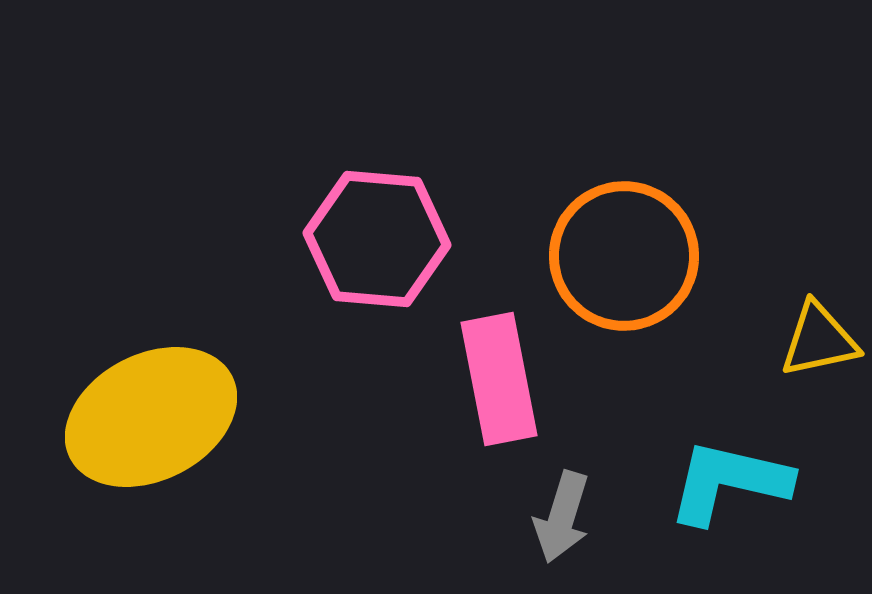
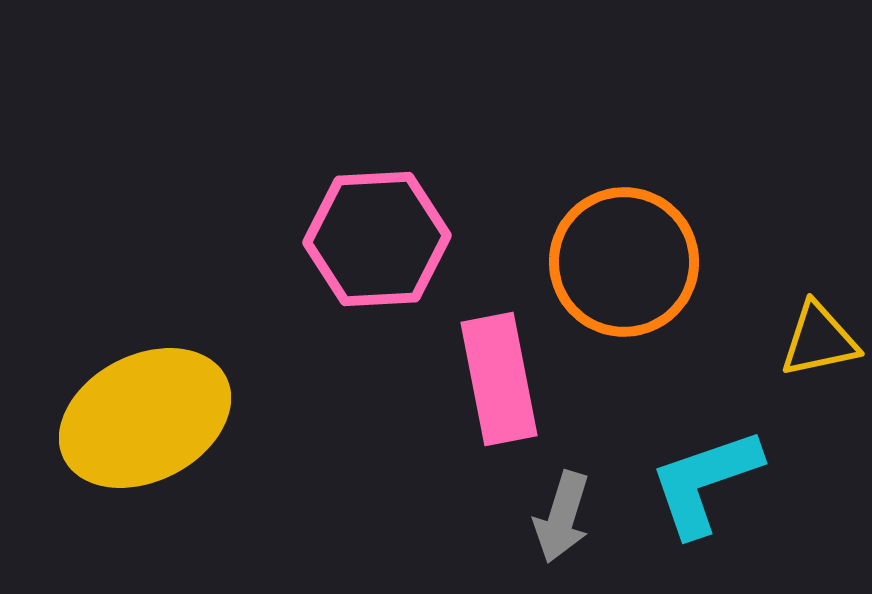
pink hexagon: rotated 8 degrees counterclockwise
orange circle: moved 6 px down
yellow ellipse: moved 6 px left, 1 px down
cyan L-shape: moved 24 px left; rotated 32 degrees counterclockwise
